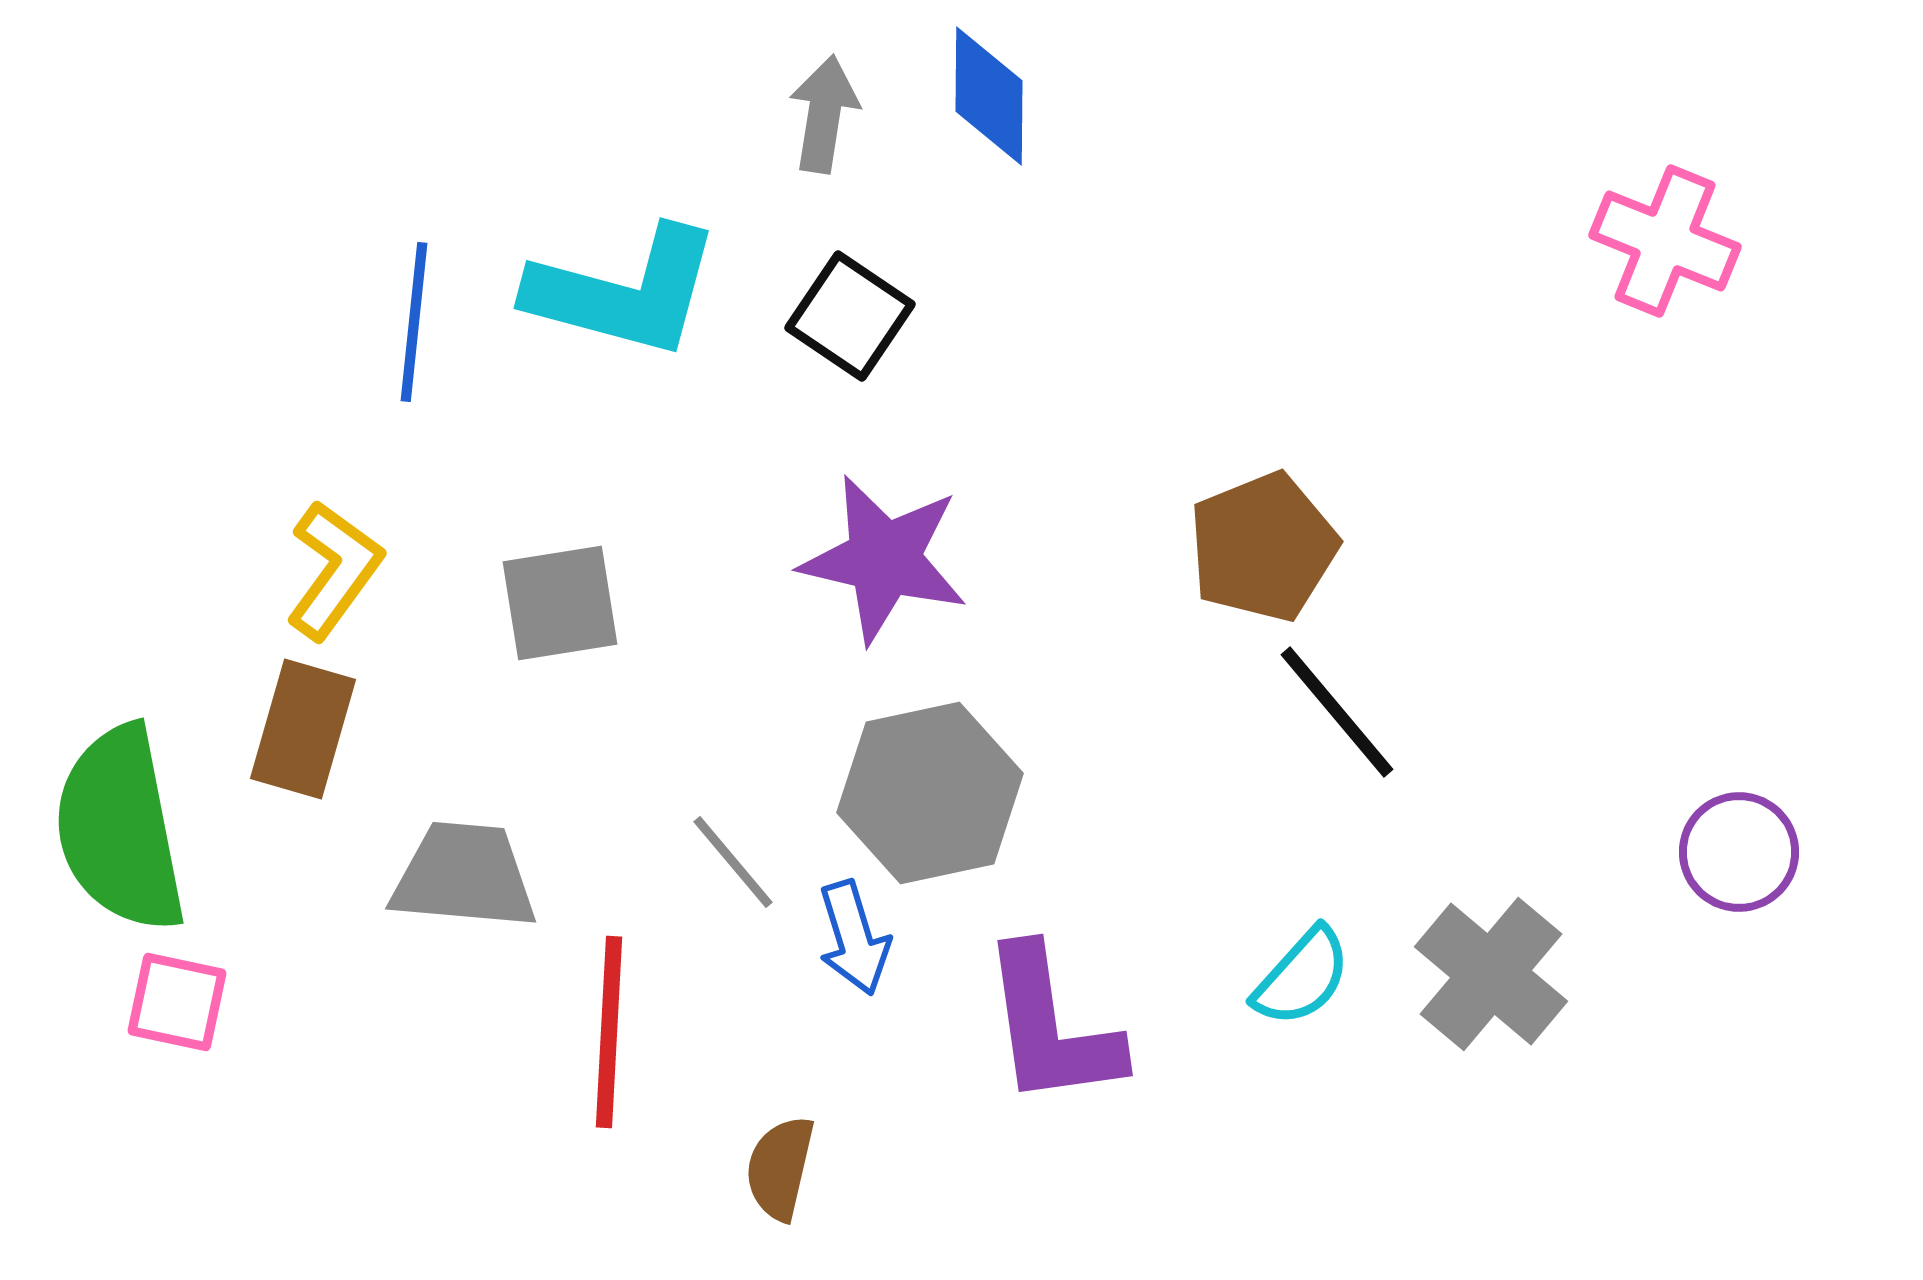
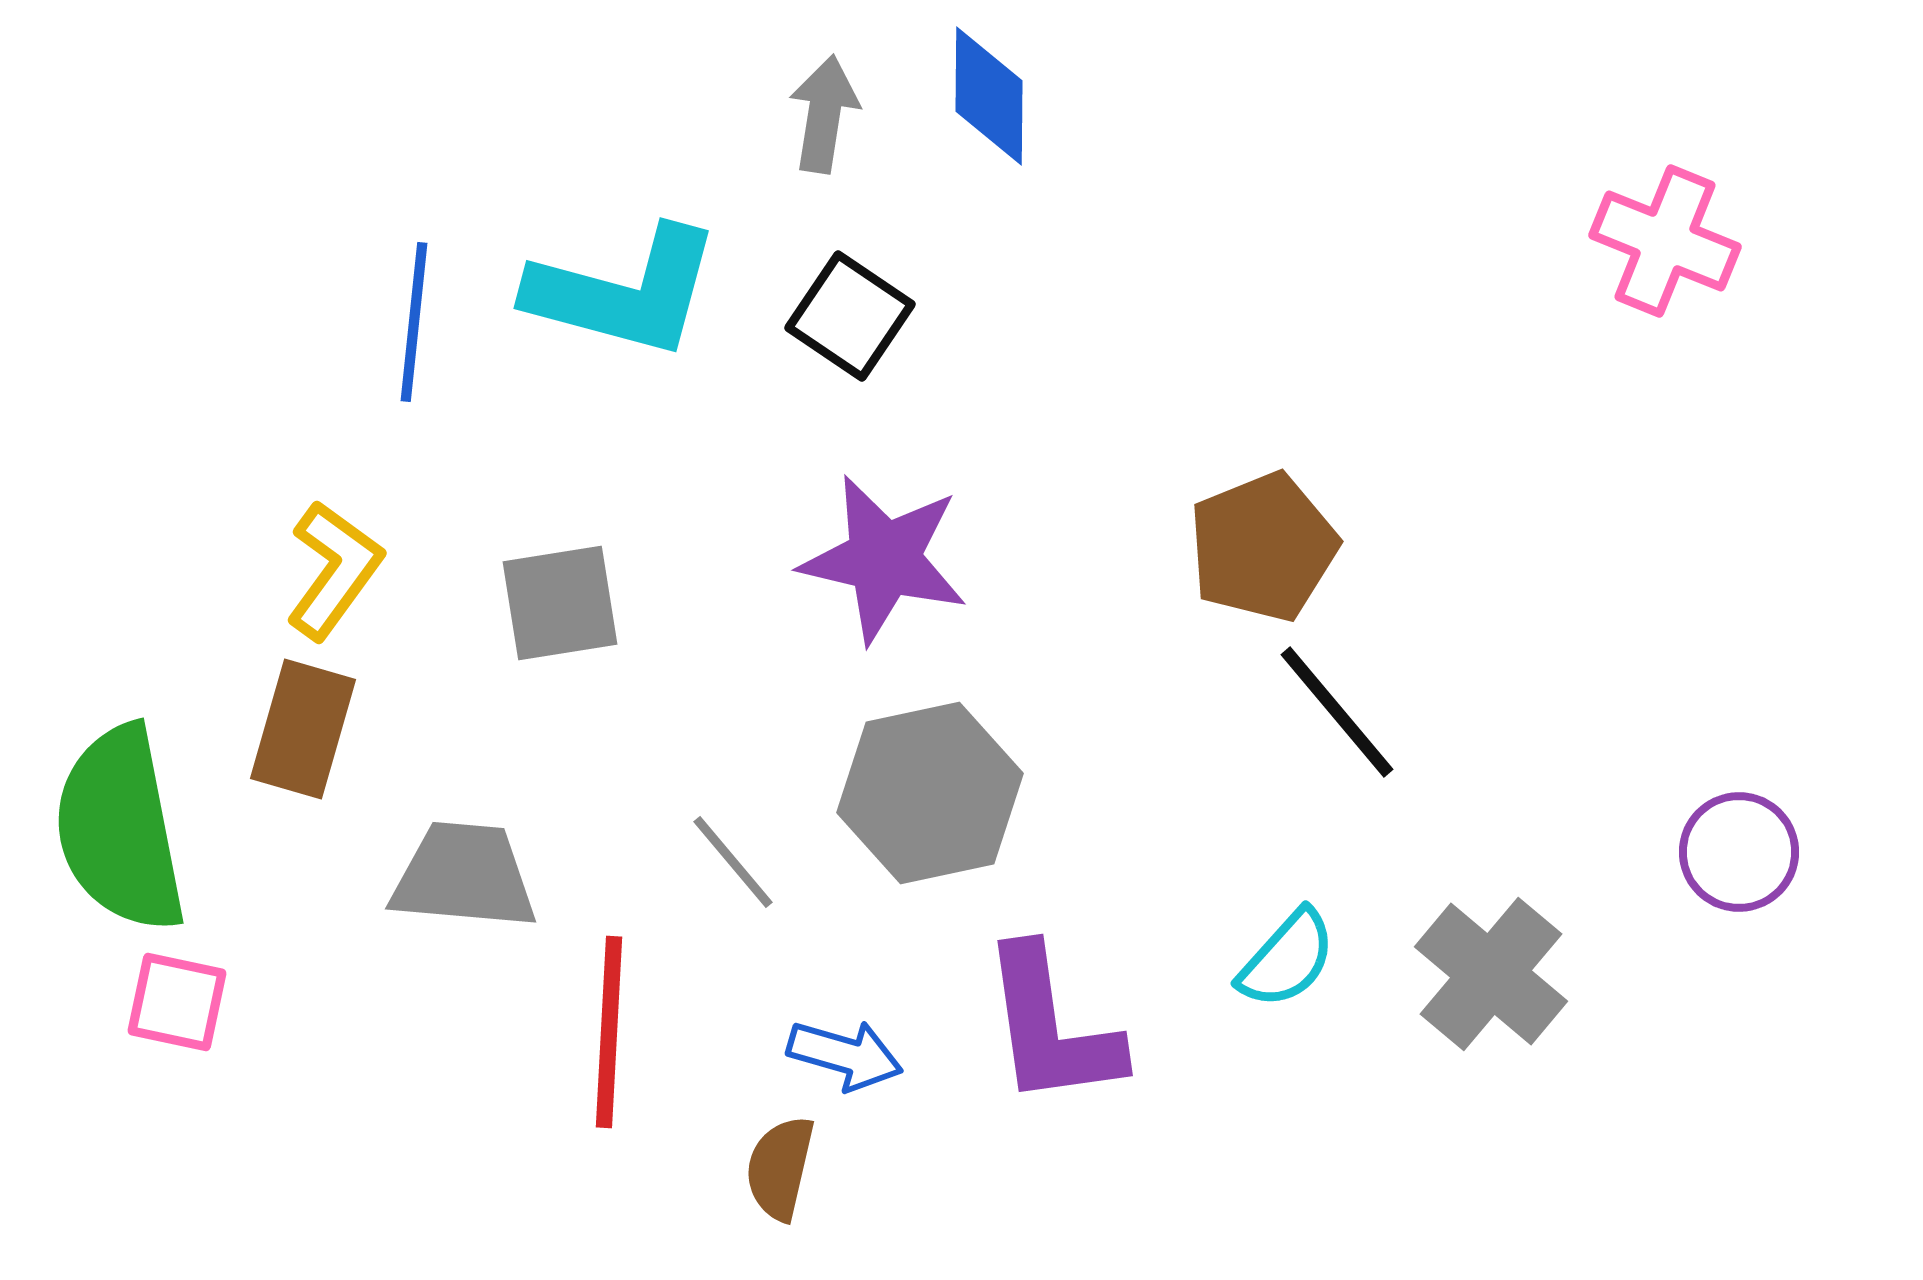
blue arrow: moved 9 px left, 117 px down; rotated 57 degrees counterclockwise
cyan semicircle: moved 15 px left, 18 px up
